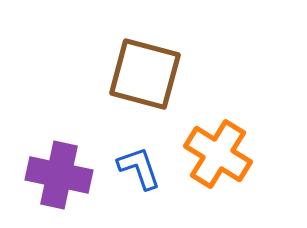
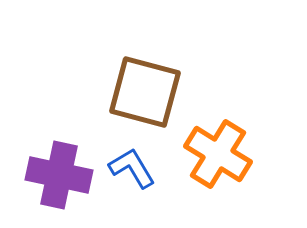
brown square: moved 18 px down
blue L-shape: moved 7 px left; rotated 12 degrees counterclockwise
